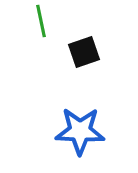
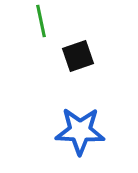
black square: moved 6 px left, 4 px down
